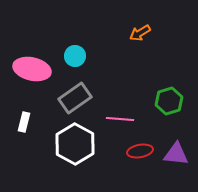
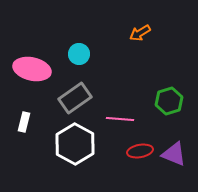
cyan circle: moved 4 px right, 2 px up
purple triangle: moved 2 px left; rotated 16 degrees clockwise
